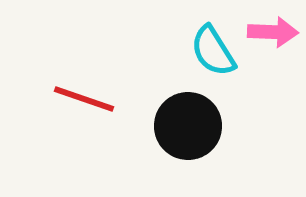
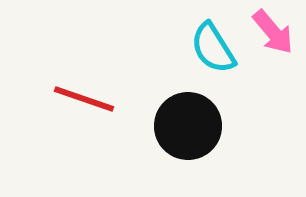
pink arrow: rotated 48 degrees clockwise
cyan semicircle: moved 3 px up
